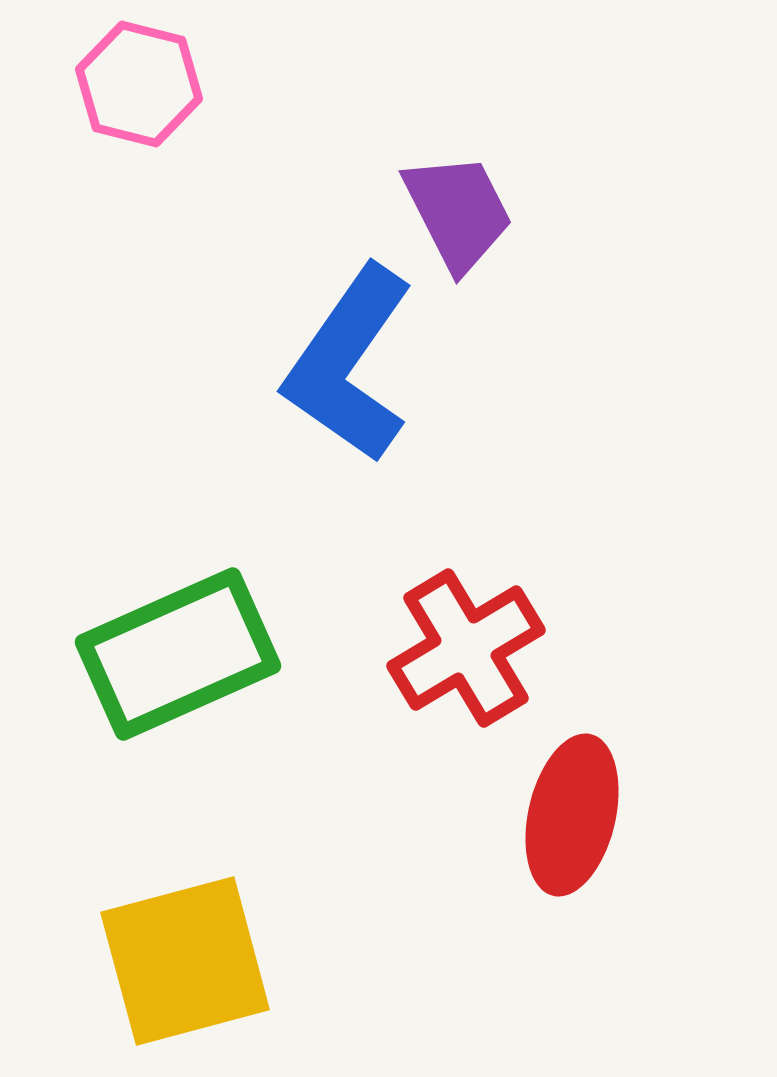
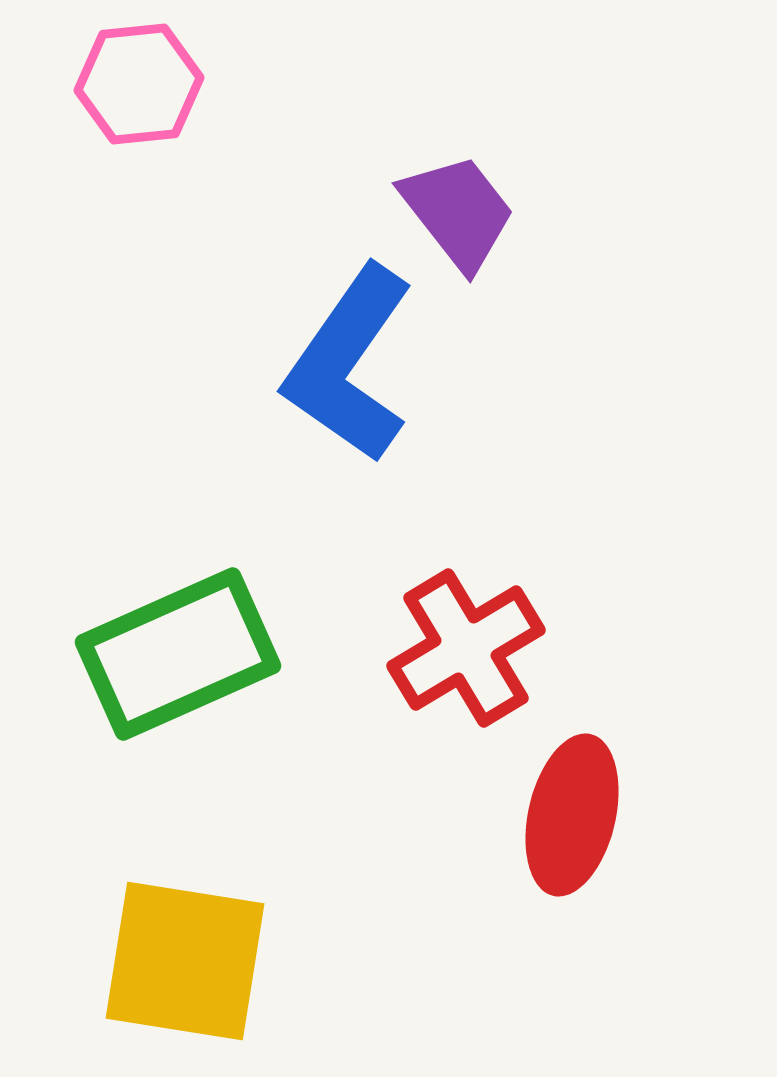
pink hexagon: rotated 20 degrees counterclockwise
purple trapezoid: rotated 11 degrees counterclockwise
yellow square: rotated 24 degrees clockwise
